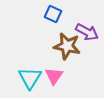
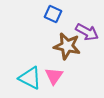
cyan triangle: rotated 35 degrees counterclockwise
